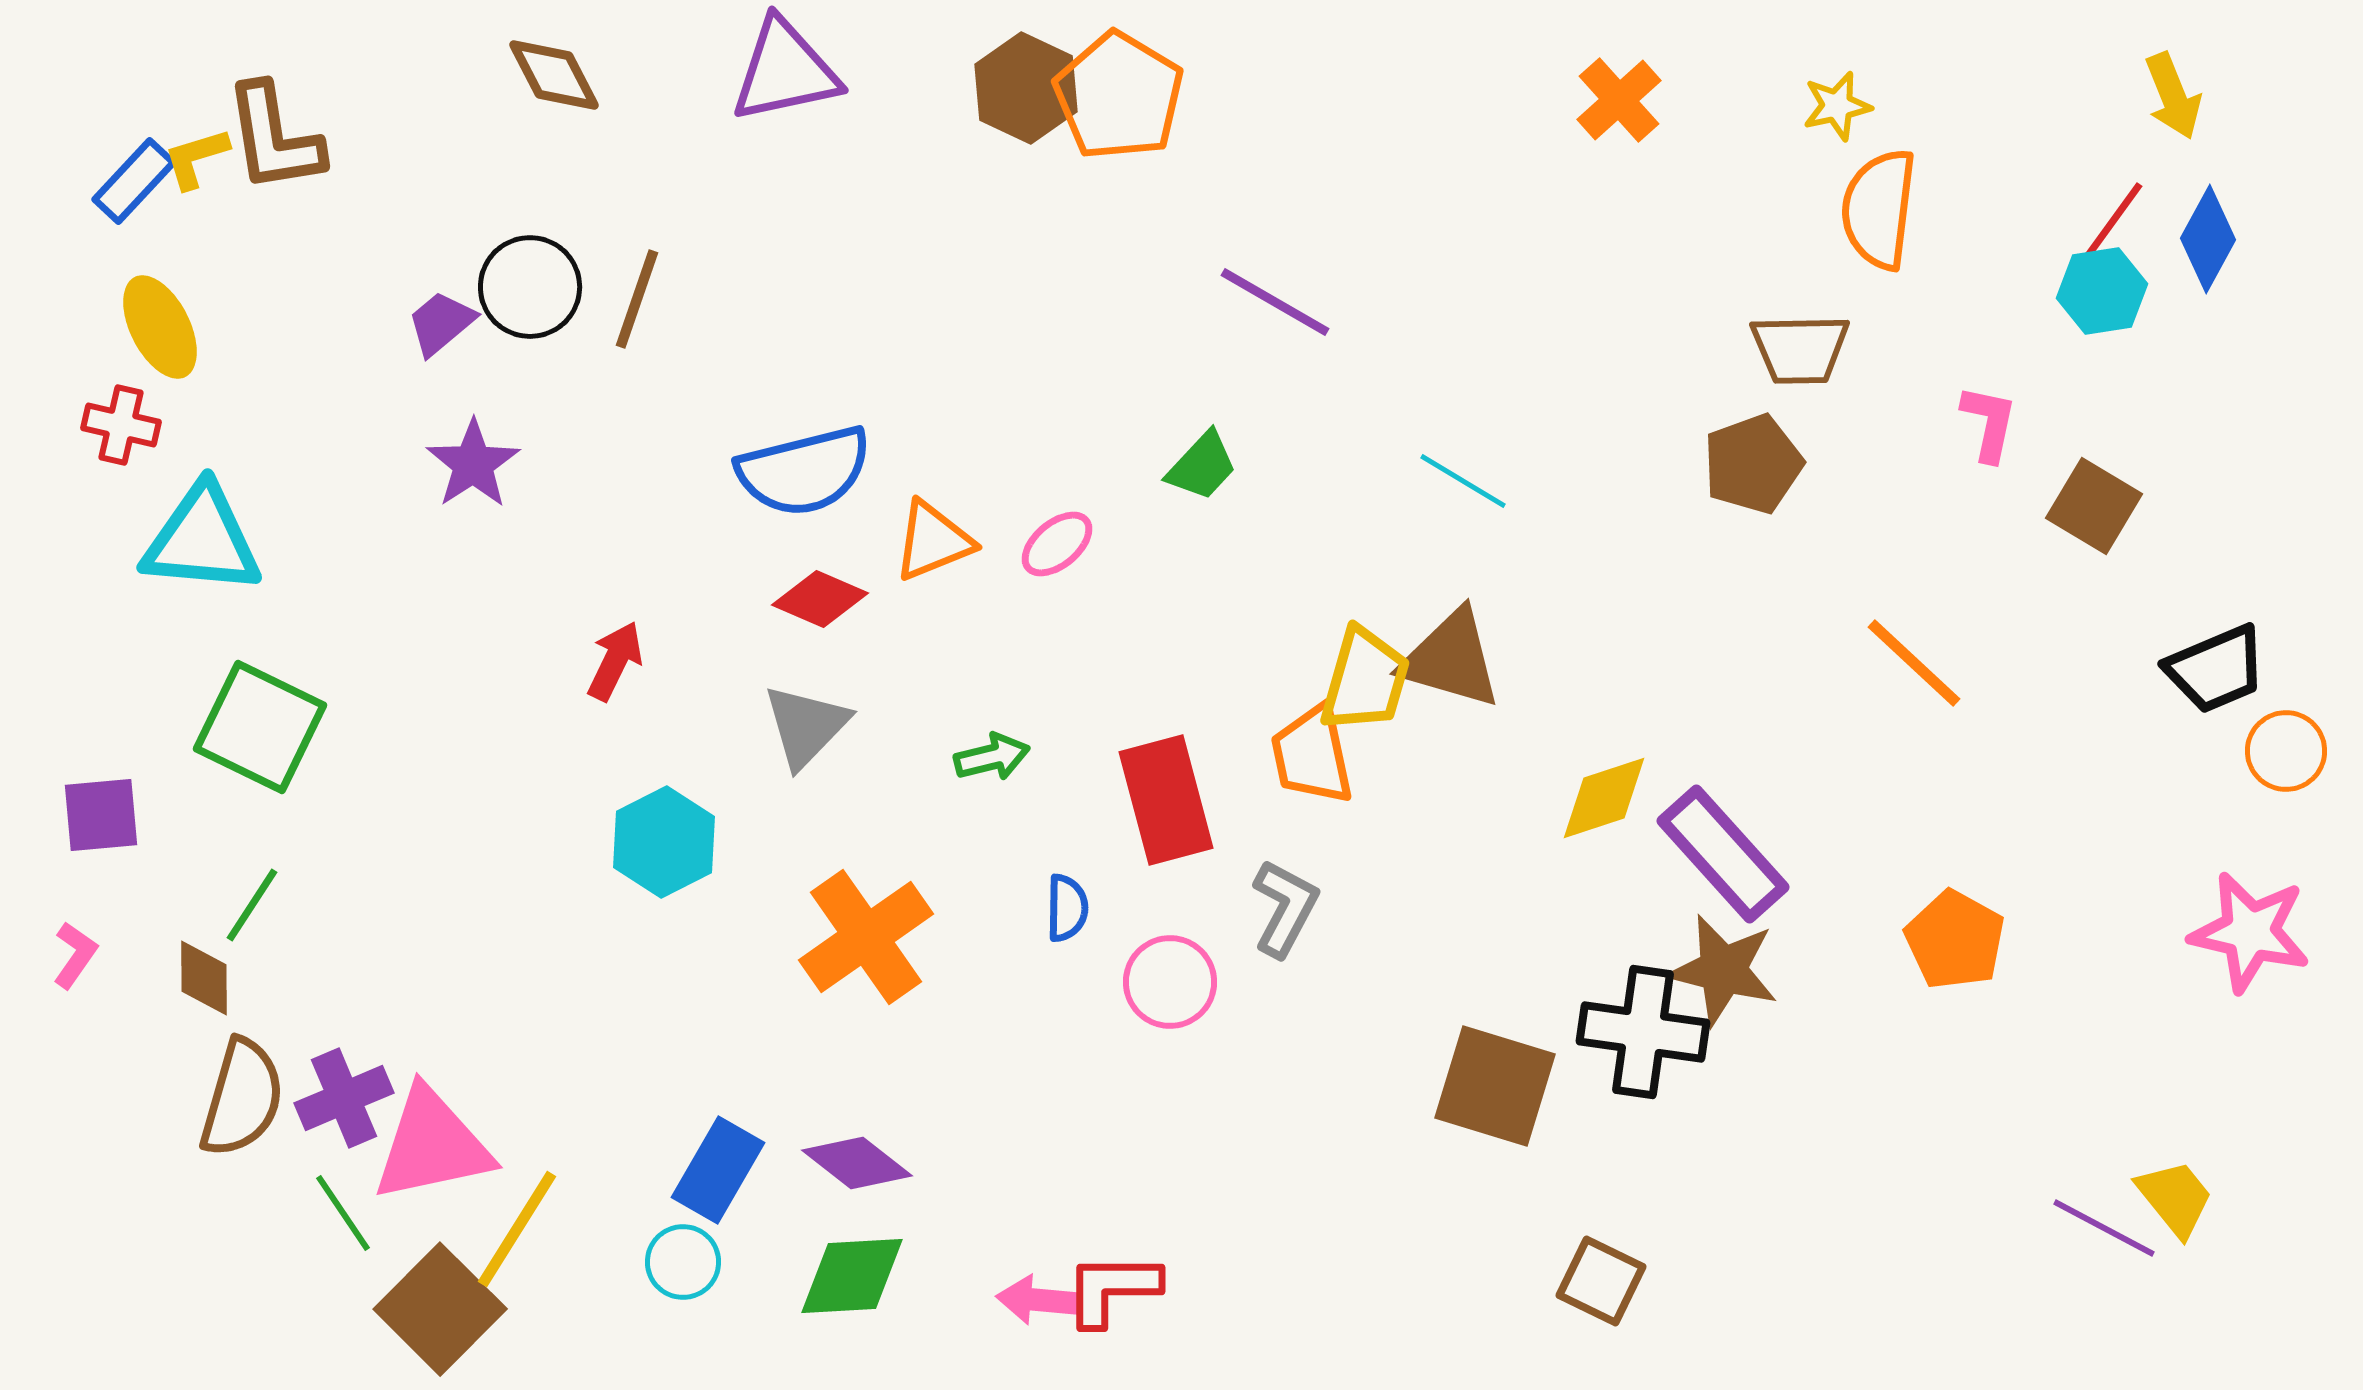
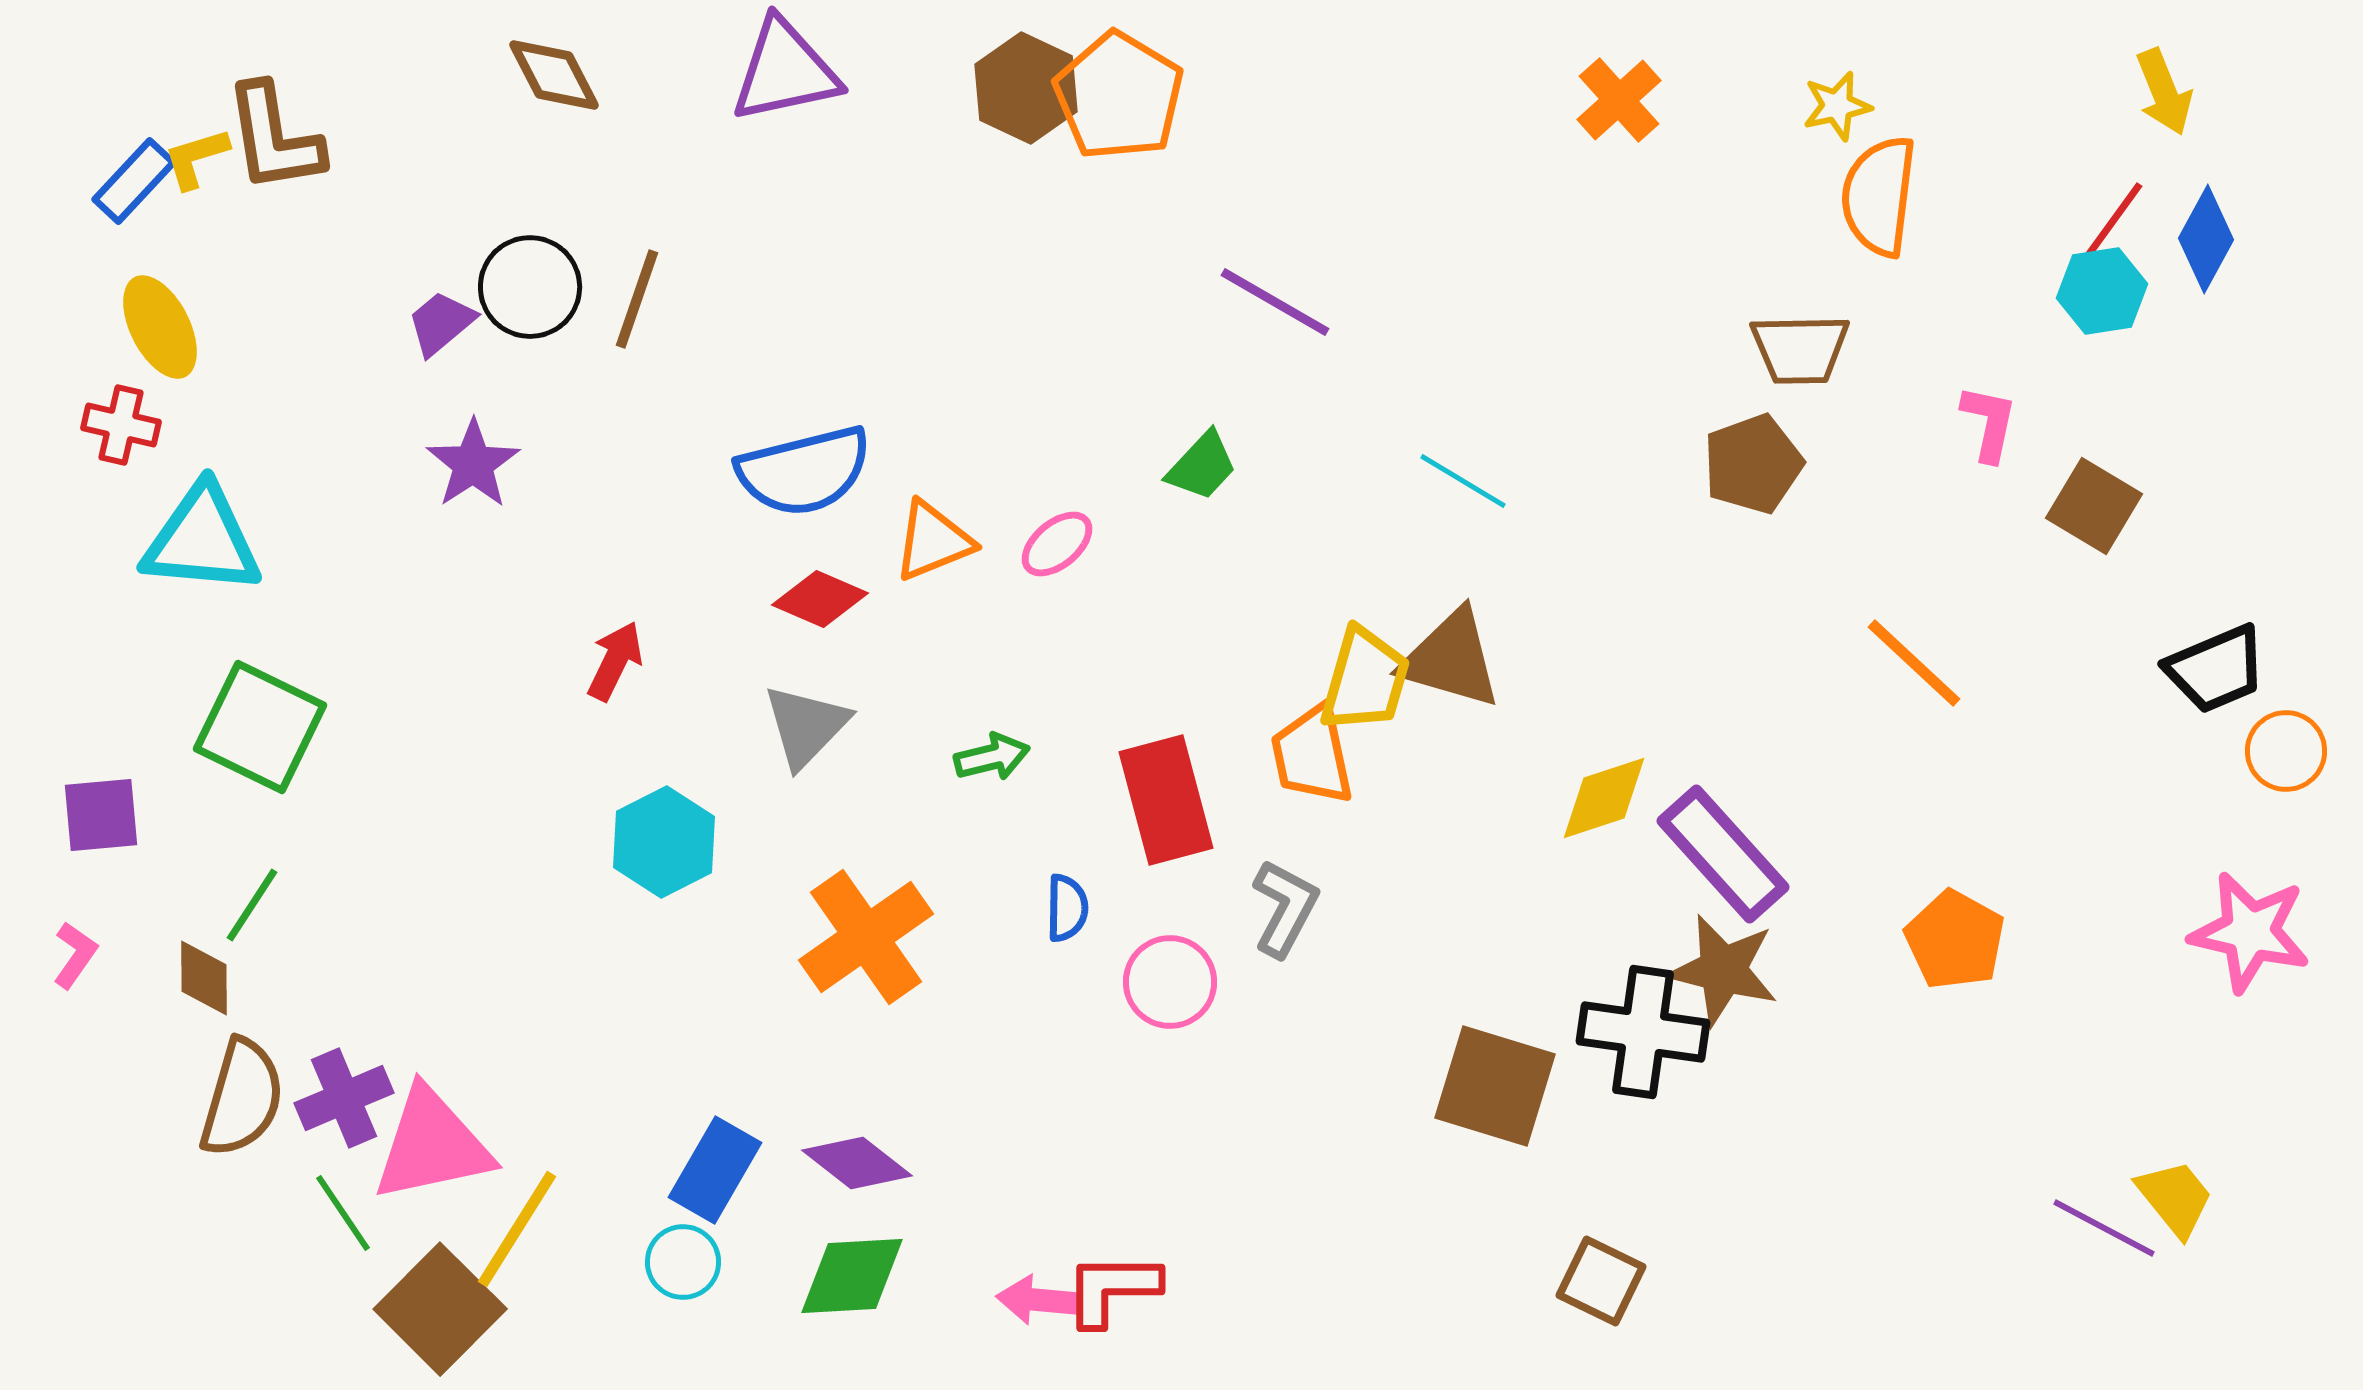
yellow arrow at (2173, 96): moved 9 px left, 4 px up
orange semicircle at (1879, 209): moved 13 px up
blue diamond at (2208, 239): moved 2 px left
blue rectangle at (718, 1170): moved 3 px left
